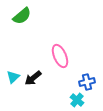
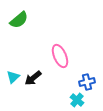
green semicircle: moved 3 px left, 4 px down
